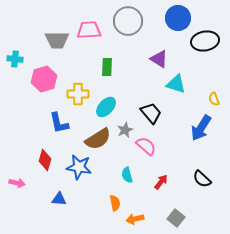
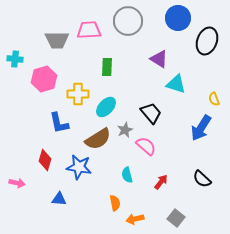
black ellipse: moved 2 px right; rotated 60 degrees counterclockwise
